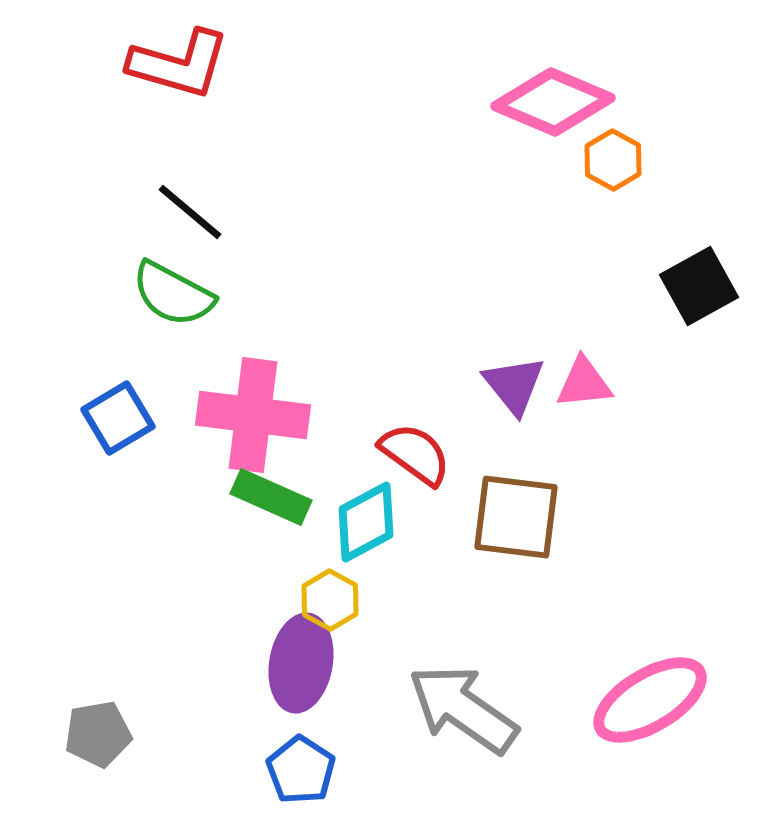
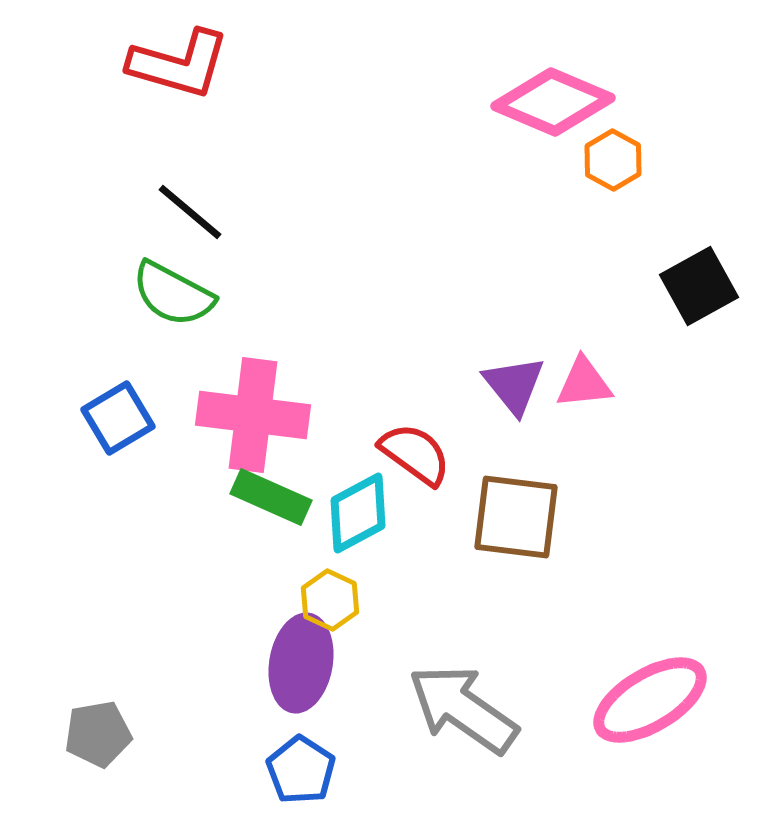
cyan diamond: moved 8 px left, 9 px up
yellow hexagon: rotated 4 degrees counterclockwise
